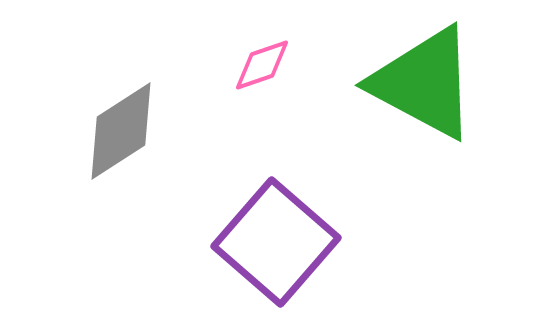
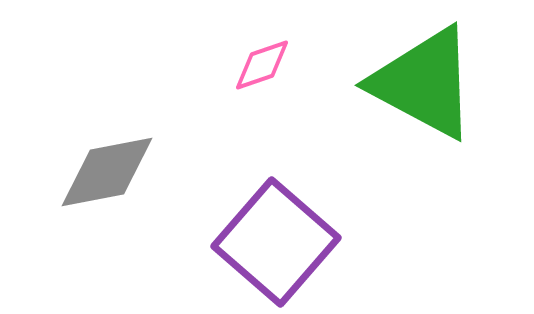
gray diamond: moved 14 px left, 41 px down; rotated 22 degrees clockwise
